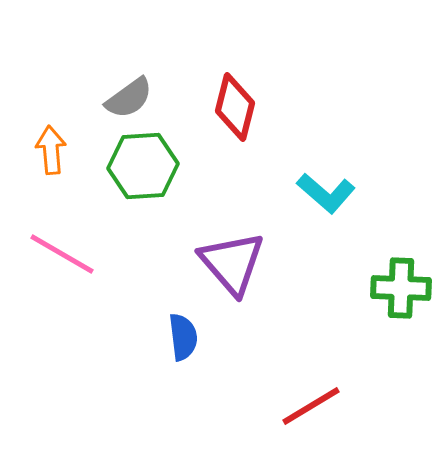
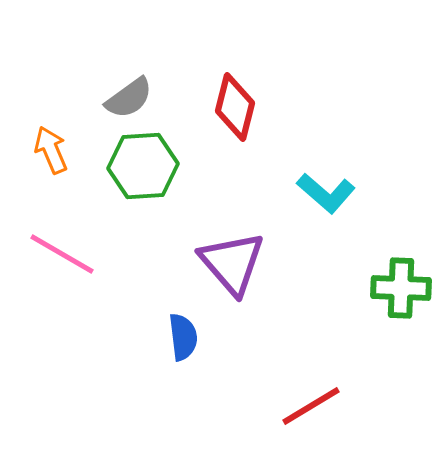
orange arrow: rotated 18 degrees counterclockwise
